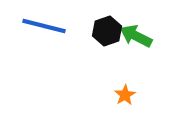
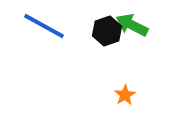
blue line: rotated 15 degrees clockwise
green arrow: moved 4 px left, 11 px up
